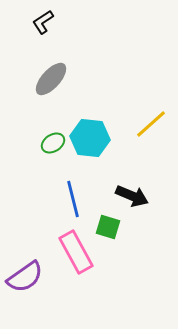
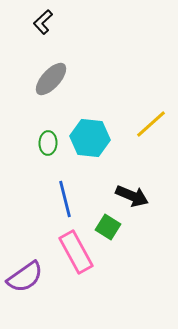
black L-shape: rotated 10 degrees counterclockwise
green ellipse: moved 5 px left; rotated 55 degrees counterclockwise
blue line: moved 8 px left
green square: rotated 15 degrees clockwise
